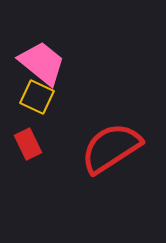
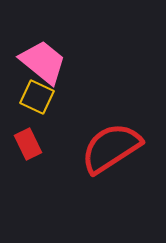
pink trapezoid: moved 1 px right, 1 px up
